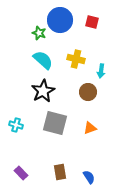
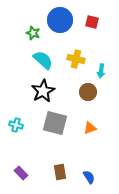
green star: moved 6 px left
